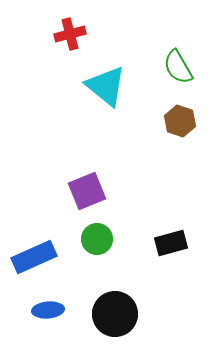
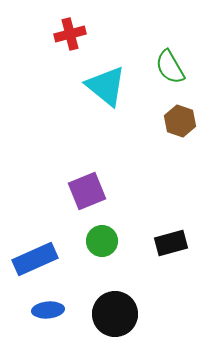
green semicircle: moved 8 px left
green circle: moved 5 px right, 2 px down
blue rectangle: moved 1 px right, 2 px down
